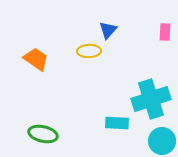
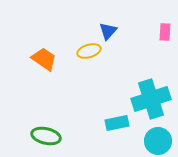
blue triangle: moved 1 px down
yellow ellipse: rotated 15 degrees counterclockwise
orange trapezoid: moved 8 px right
cyan rectangle: rotated 15 degrees counterclockwise
green ellipse: moved 3 px right, 2 px down
cyan circle: moved 4 px left
